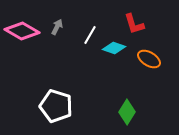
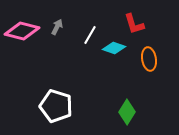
pink diamond: rotated 16 degrees counterclockwise
orange ellipse: rotated 50 degrees clockwise
